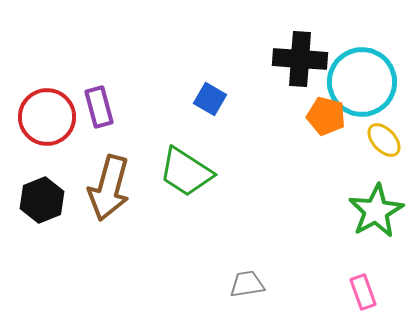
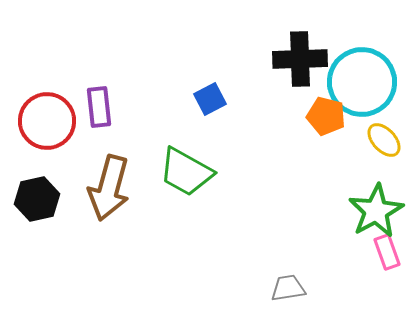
black cross: rotated 6 degrees counterclockwise
blue square: rotated 32 degrees clockwise
purple rectangle: rotated 9 degrees clockwise
red circle: moved 4 px down
green trapezoid: rotated 4 degrees counterclockwise
black hexagon: moved 5 px left, 1 px up; rotated 9 degrees clockwise
gray trapezoid: moved 41 px right, 4 px down
pink rectangle: moved 24 px right, 40 px up
